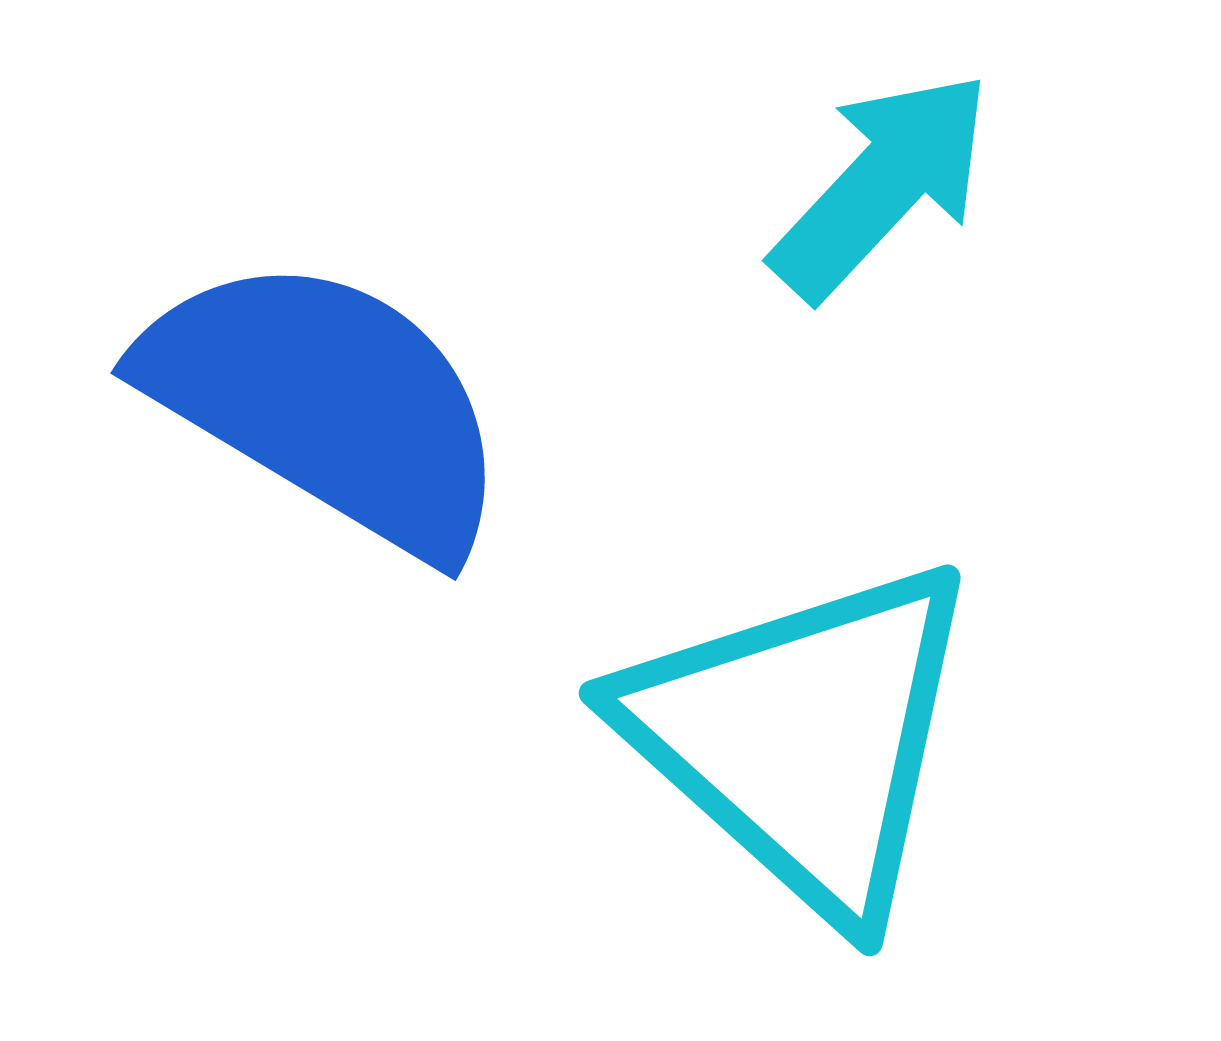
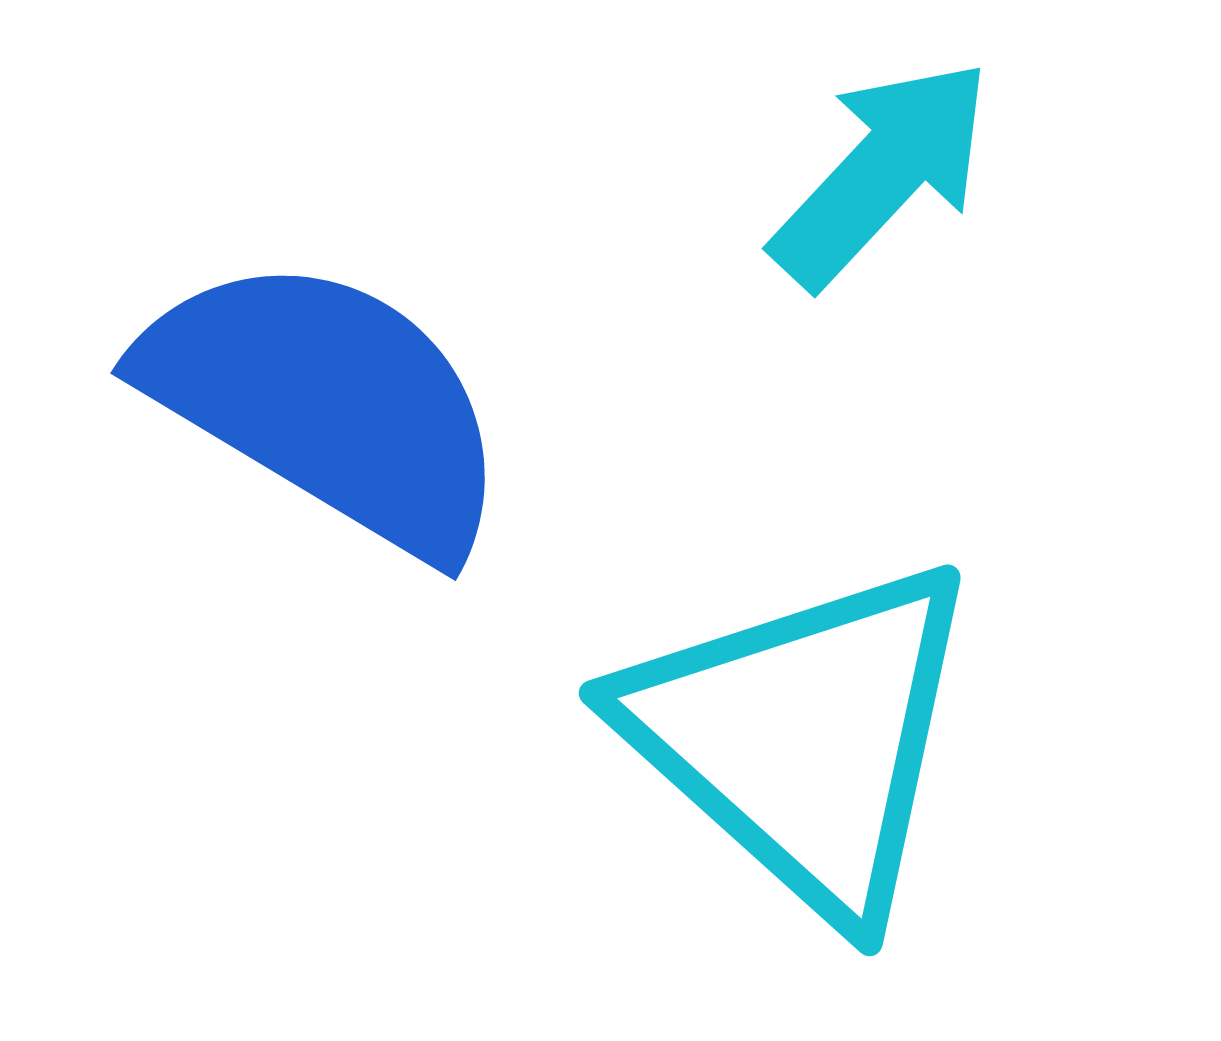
cyan arrow: moved 12 px up
